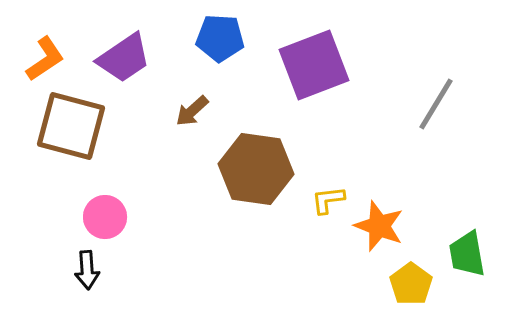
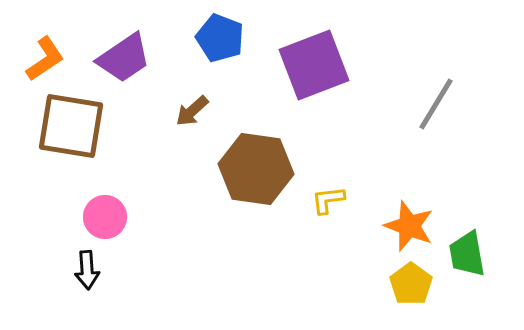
blue pentagon: rotated 18 degrees clockwise
brown square: rotated 6 degrees counterclockwise
orange star: moved 30 px right
